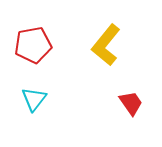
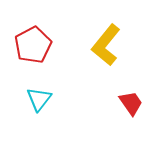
red pentagon: rotated 18 degrees counterclockwise
cyan triangle: moved 5 px right
